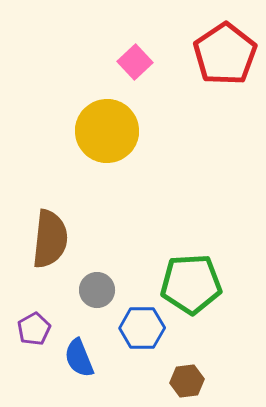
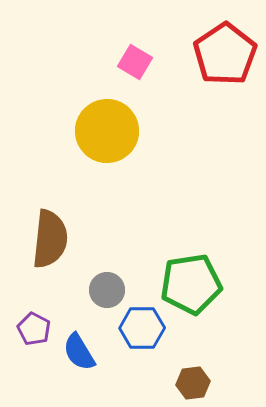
pink square: rotated 16 degrees counterclockwise
green pentagon: rotated 6 degrees counterclockwise
gray circle: moved 10 px right
purple pentagon: rotated 16 degrees counterclockwise
blue semicircle: moved 6 px up; rotated 9 degrees counterclockwise
brown hexagon: moved 6 px right, 2 px down
